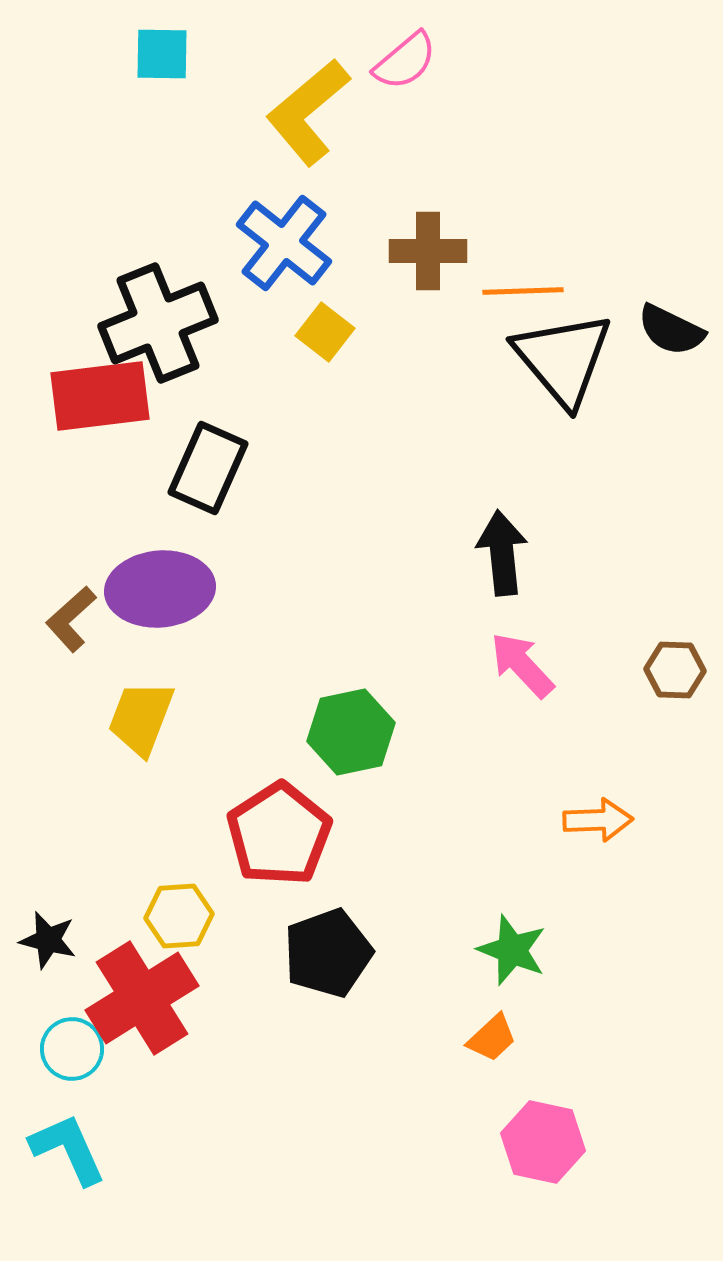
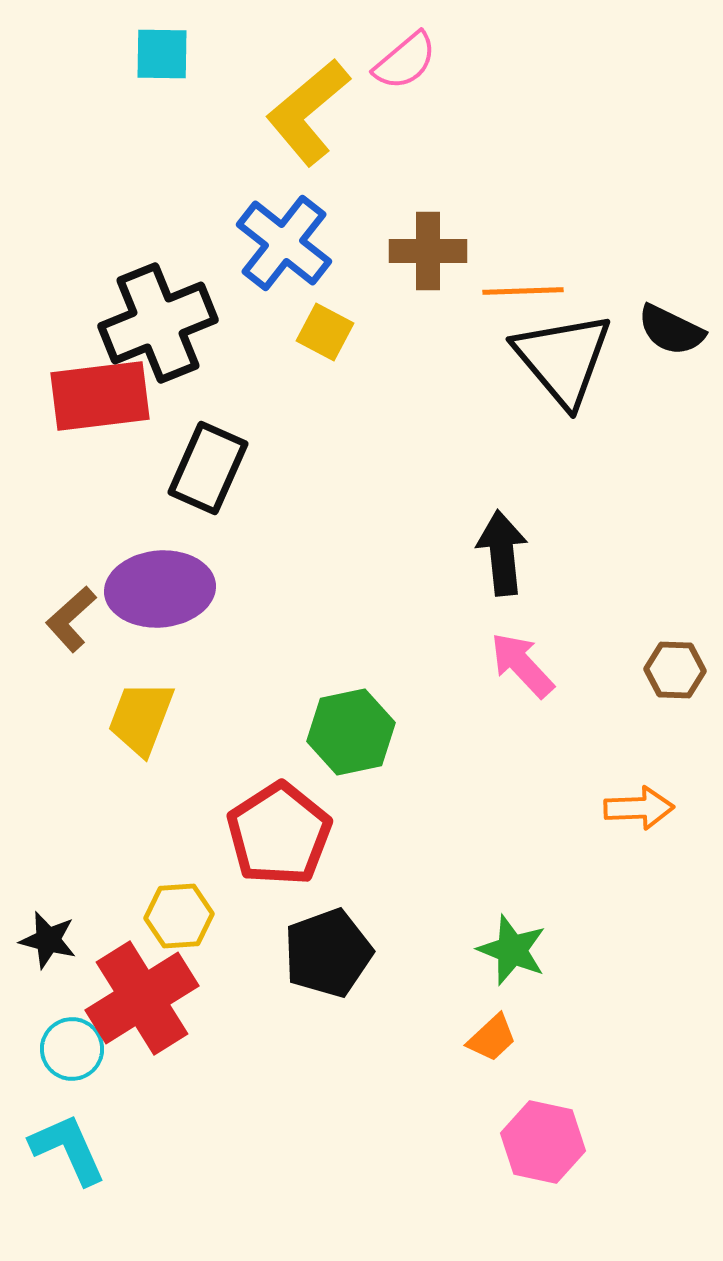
yellow square: rotated 10 degrees counterclockwise
orange arrow: moved 41 px right, 12 px up
